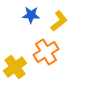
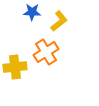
blue star: moved 1 px right, 3 px up
yellow cross: rotated 30 degrees clockwise
